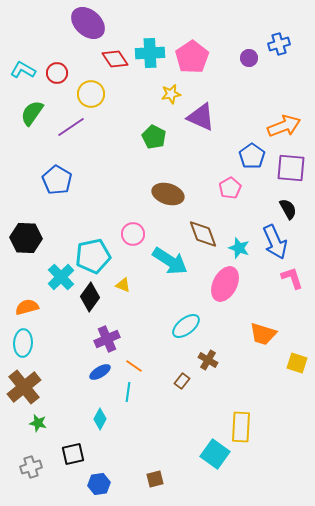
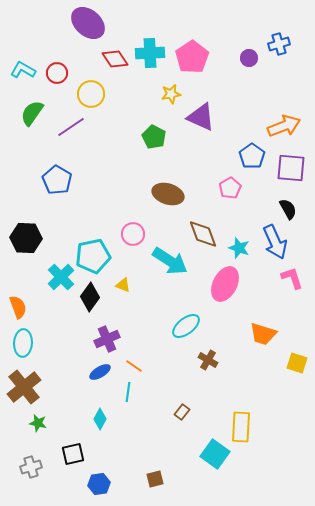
orange semicircle at (27, 307): moved 9 px left; rotated 85 degrees clockwise
brown rectangle at (182, 381): moved 31 px down
